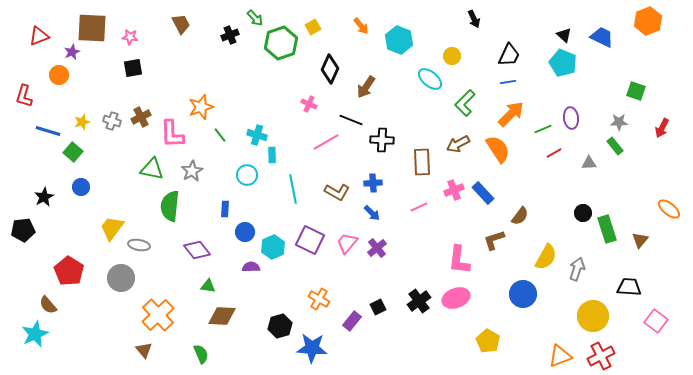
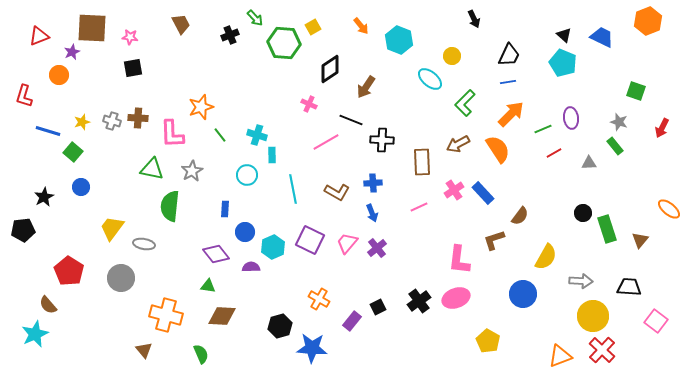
green hexagon at (281, 43): moved 3 px right; rotated 24 degrees clockwise
black diamond at (330, 69): rotated 32 degrees clockwise
brown cross at (141, 117): moved 3 px left, 1 px down; rotated 30 degrees clockwise
gray star at (619, 122): rotated 18 degrees clockwise
pink cross at (454, 190): rotated 12 degrees counterclockwise
blue arrow at (372, 213): rotated 24 degrees clockwise
gray ellipse at (139, 245): moved 5 px right, 1 px up
purple diamond at (197, 250): moved 19 px right, 4 px down
gray arrow at (577, 269): moved 4 px right, 12 px down; rotated 75 degrees clockwise
orange cross at (158, 315): moved 8 px right; rotated 32 degrees counterclockwise
red cross at (601, 356): moved 1 px right, 6 px up; rotated 20 degrees counterclockwise
